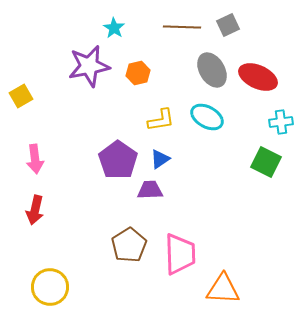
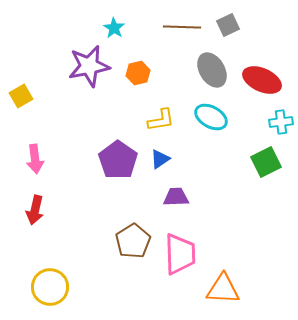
red ellipse: moved 4 px right, 3 px down
cyan ellipse: moved 4 px right
green square: rotated 36 degrees clockwise
purple trapezoid: moved 26 px right, 7 px down
brown pentagon: moved 4 px right, 4 px up
